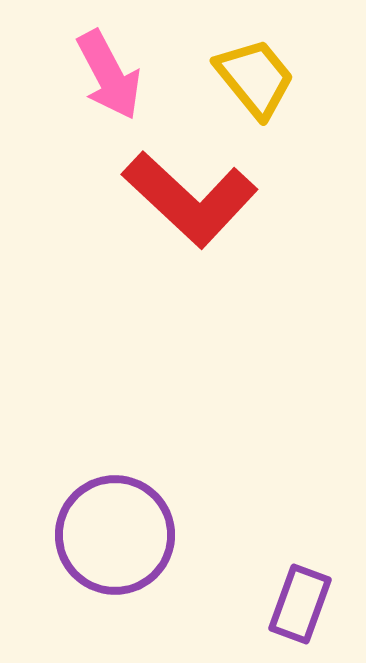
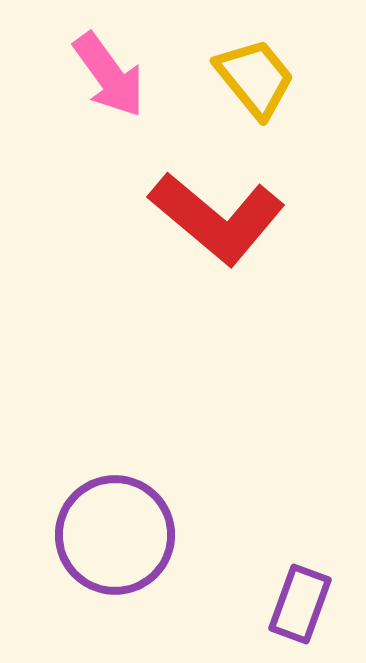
pink arrow: rotated 8 degrees counterclockwise
red L-shape: moved 27 px right, 19 px down; rotated 3 degrees counterclockwise
